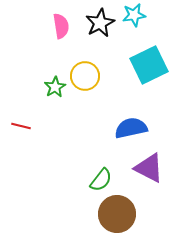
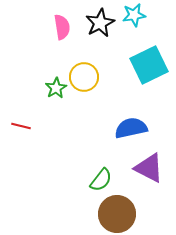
pink semicircle: moved 1 px right, 1 px down
yellow circle: moved 1 px left, 1 px down
green star: moved 1 px right, 1 px down
